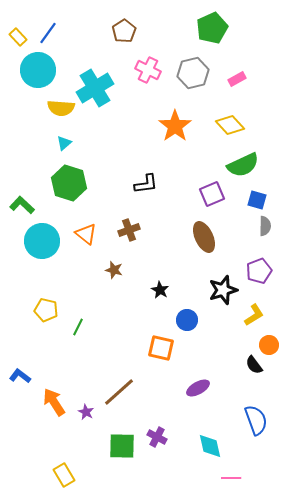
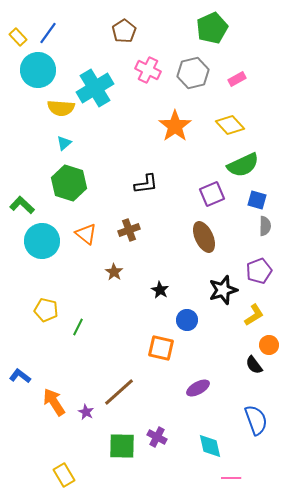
brown star at (114, 270): moved 2 px down; rotated 18 degrees clockwise
